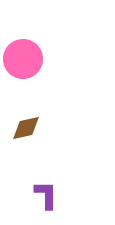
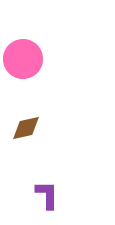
purple L-shape: moved 1 px right
